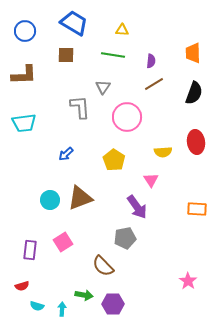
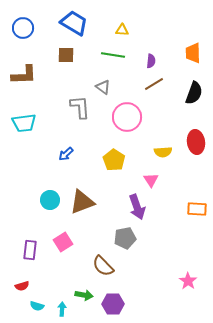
blue circle: moved 2 px left, 3 px up
gray triangle: rotated 28 degrees counterclockwise
brown triangle: moved 2 px right, 4 px down
purple arrow: rotated 15 degrees clockwise
